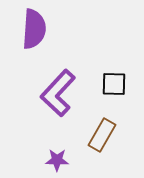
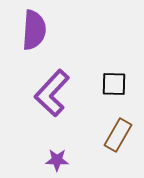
purple semicircle: moved 1 px down
purple L-shape: moved 6 px left
brown rectangle: moved 16 px right
